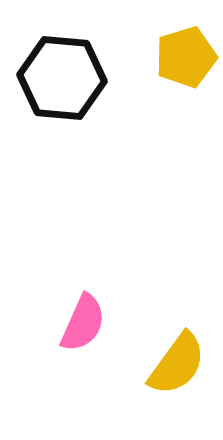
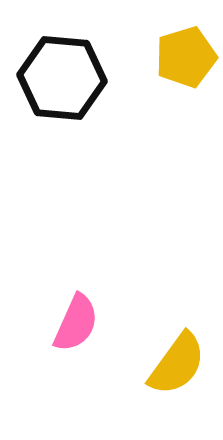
pink semicircle: moved 7 px left
